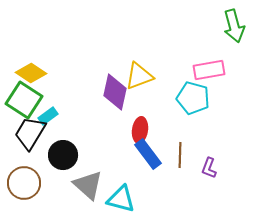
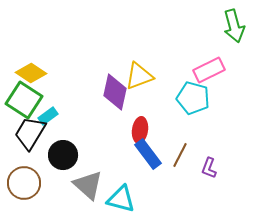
pink rectangle: rotated 16 degrees counterclockwise
brown line: rotated 25 degrees clockwise
